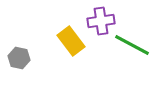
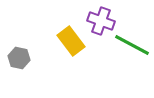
purple cross: rotated 28 degrees clockwise
